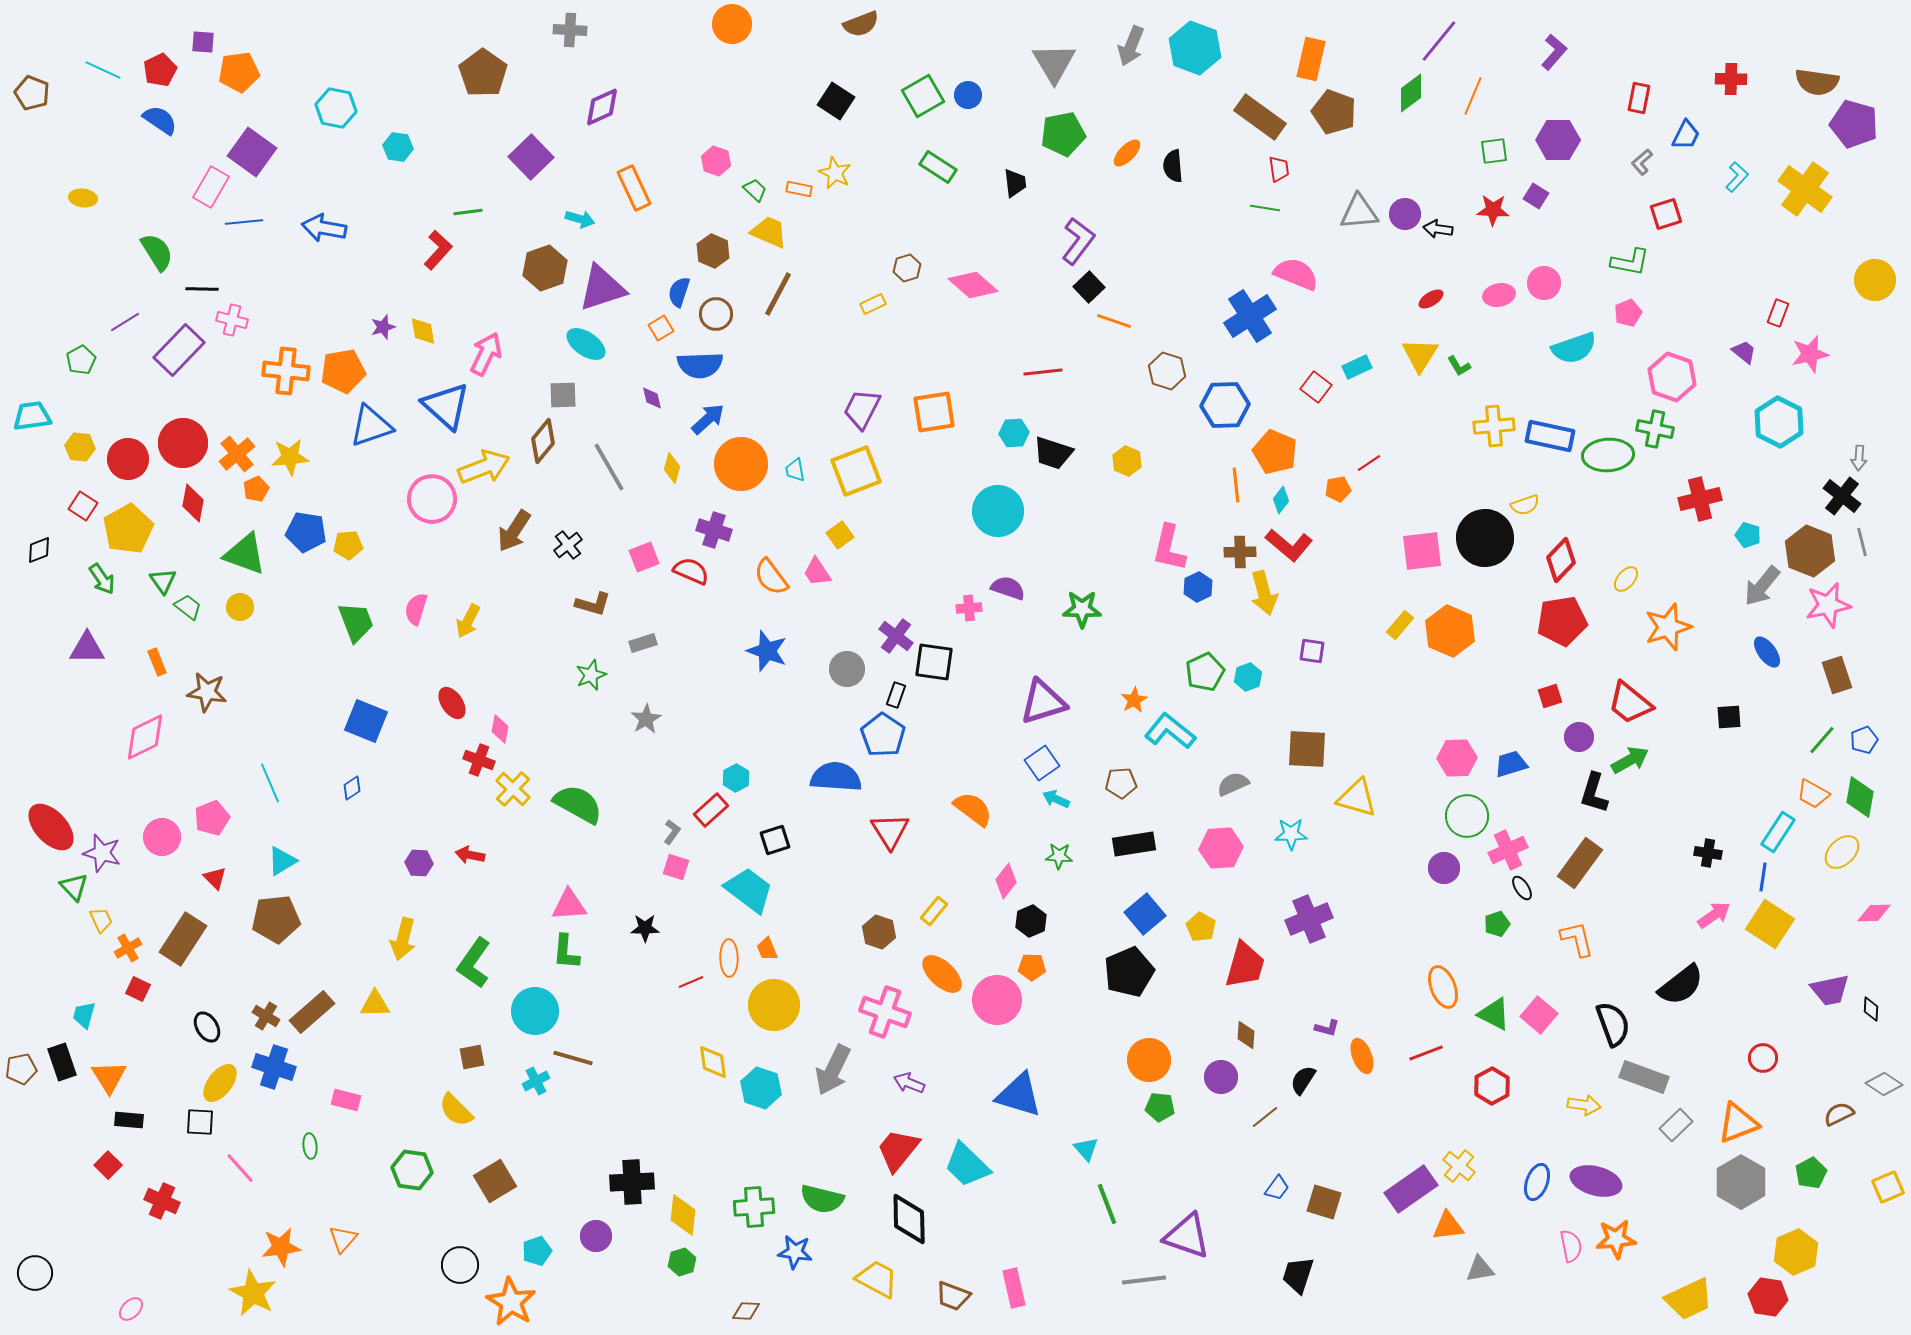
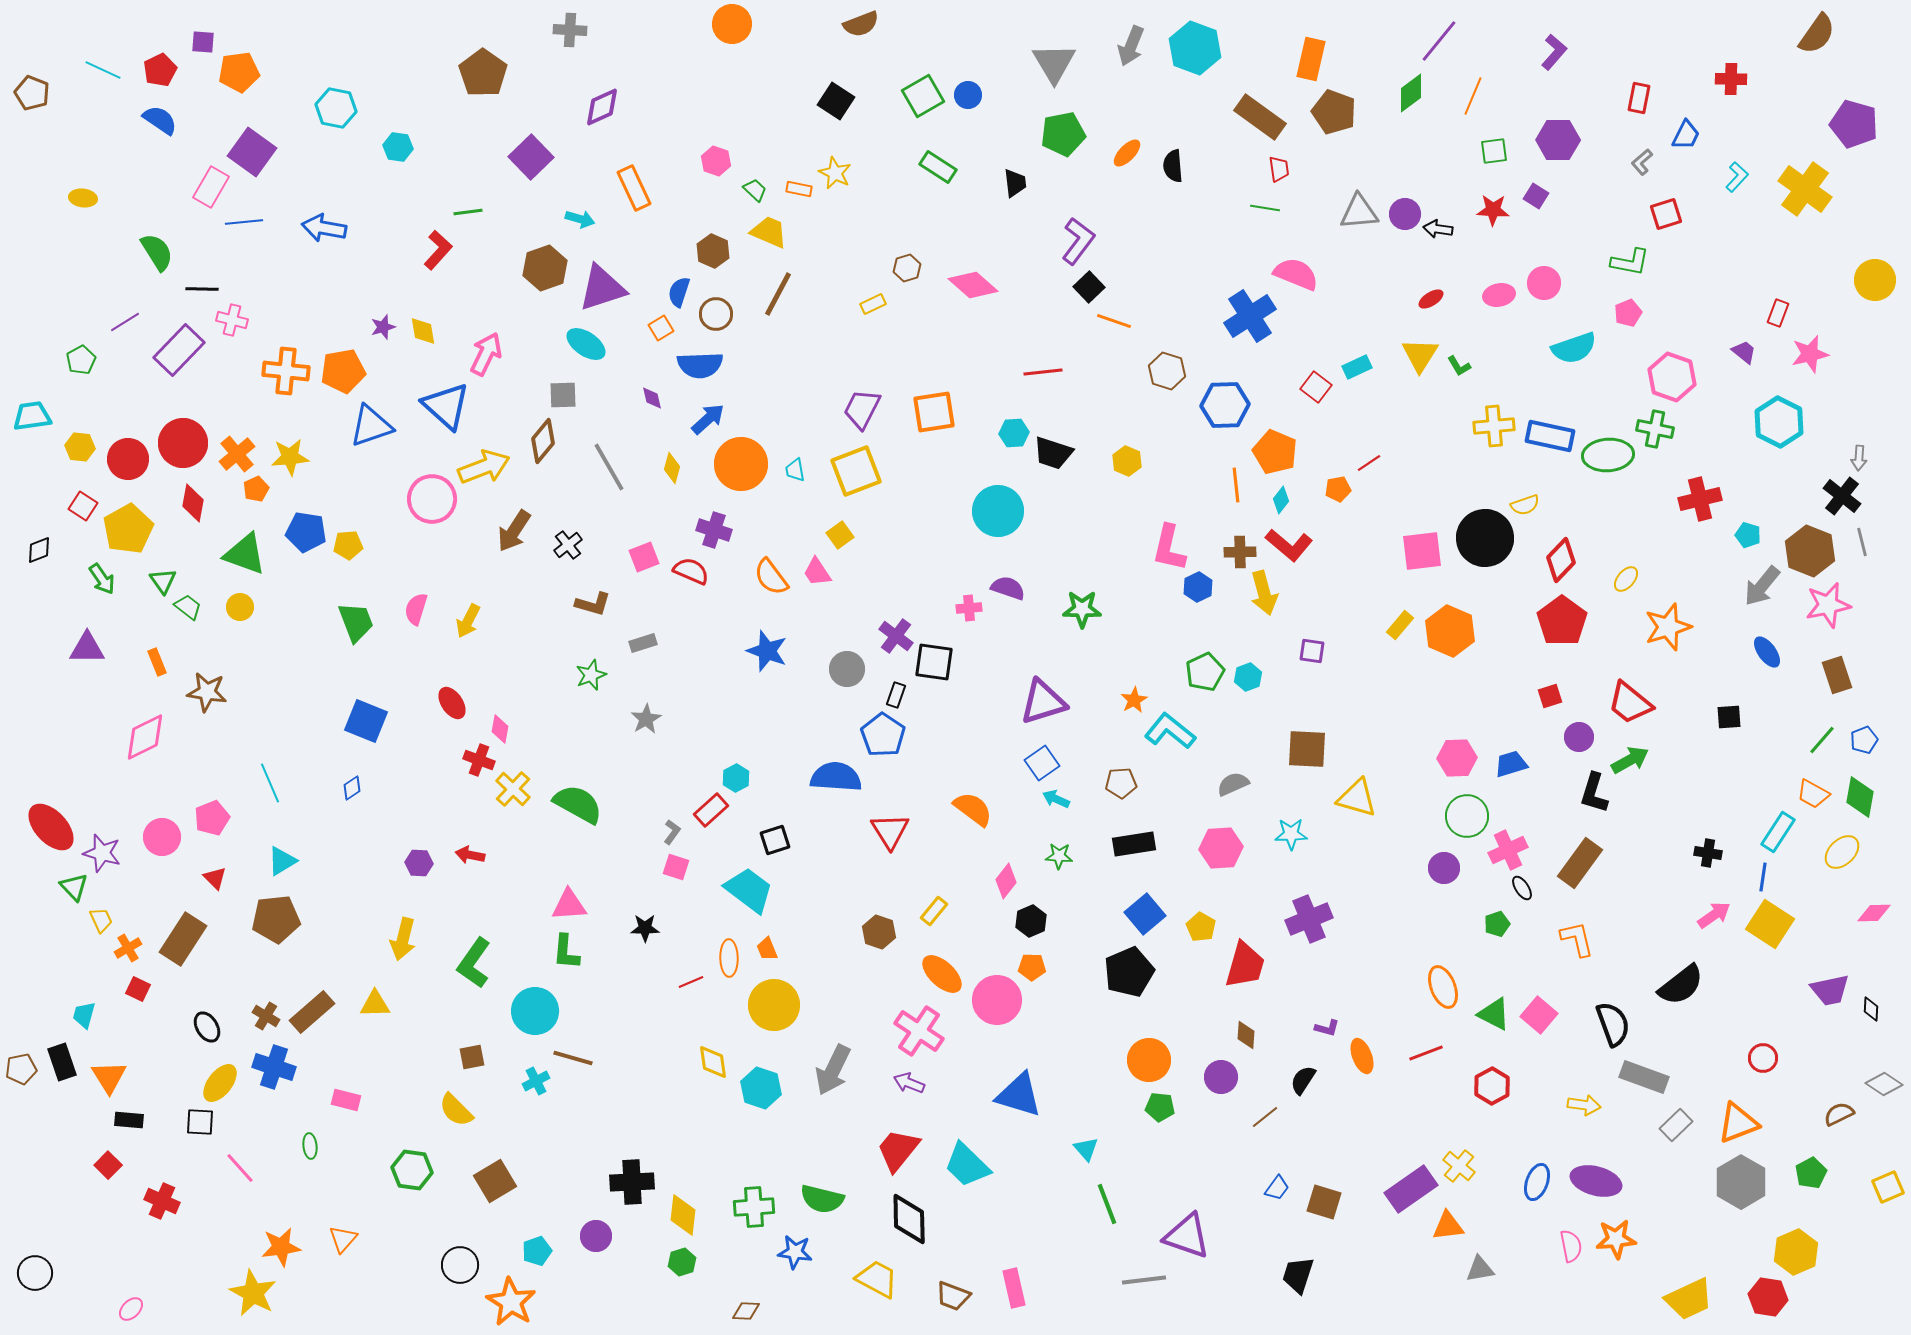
brown semicircle at (1817, 82): moved 48 px up; rotated 63 degrees counterclockwise
red pentagon at (1562, 621): rotated 27 degrees counterclockwise
pink cross at (885, 1012): moved 34 px right, 19 px down; rotated 15 degrees clockwise
